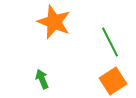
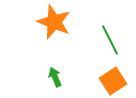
green line: moved 2 px up
green arrow: moved 13 px right, 2 px up
